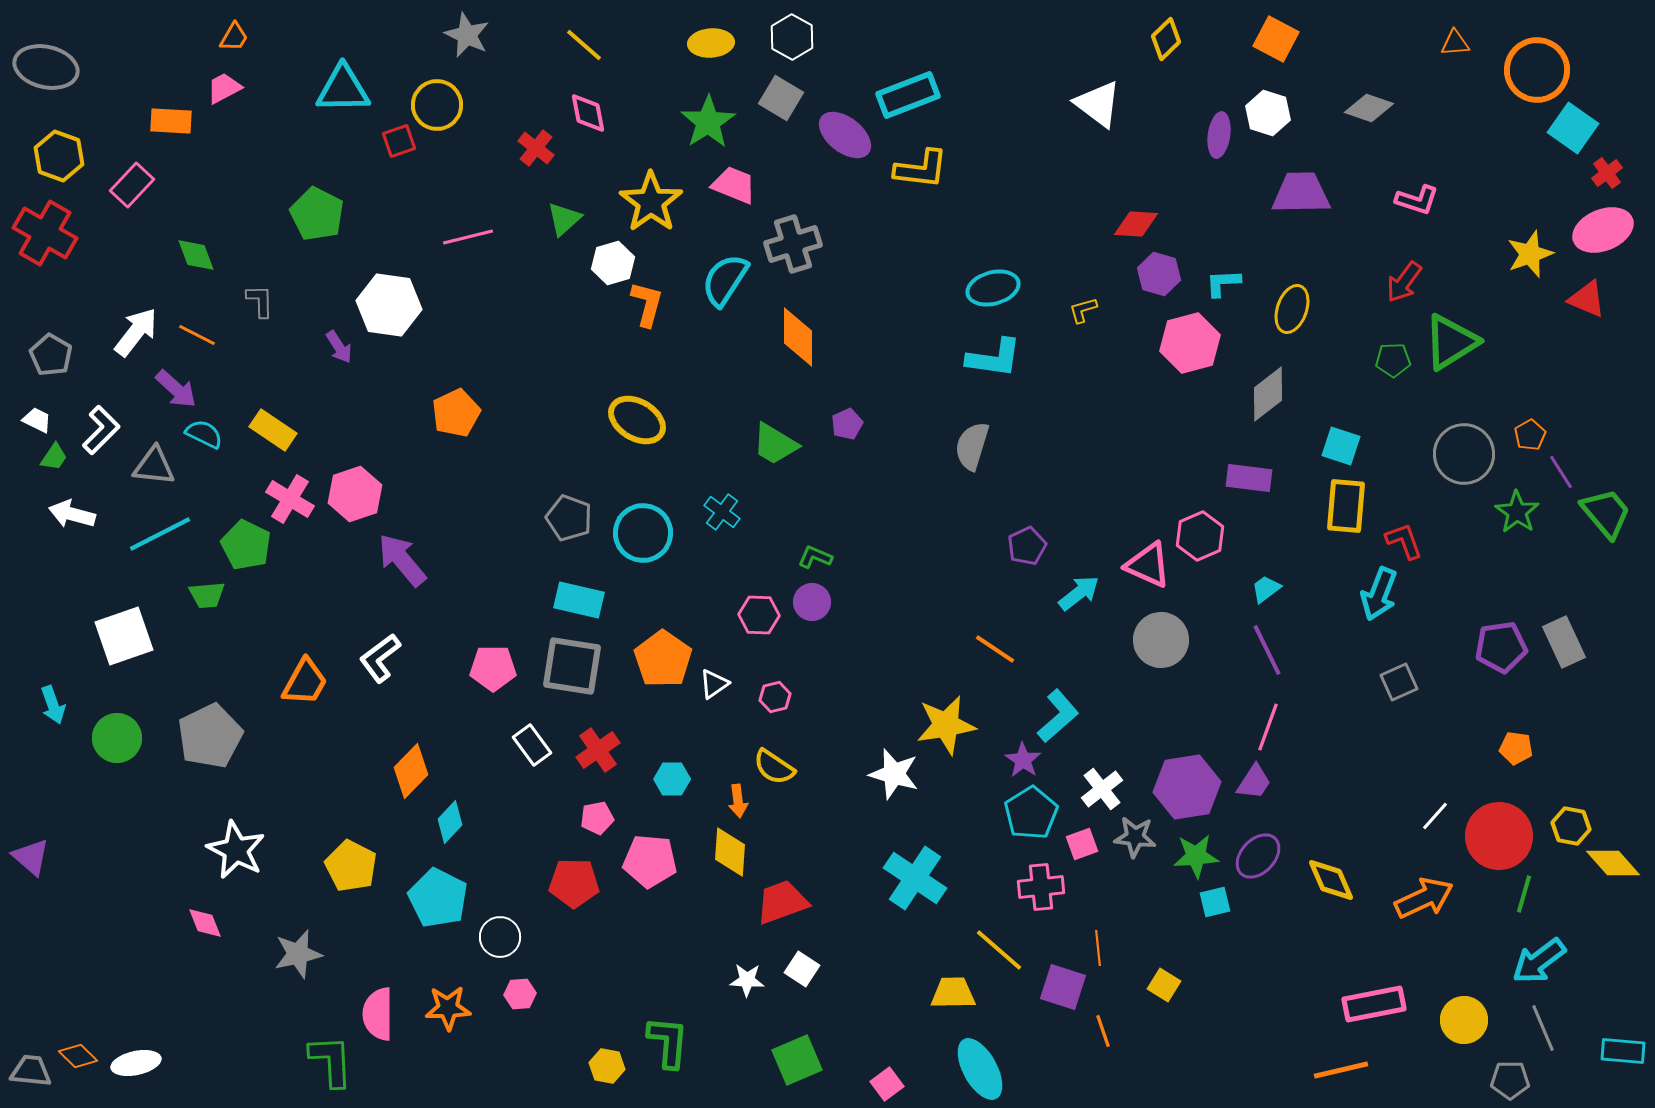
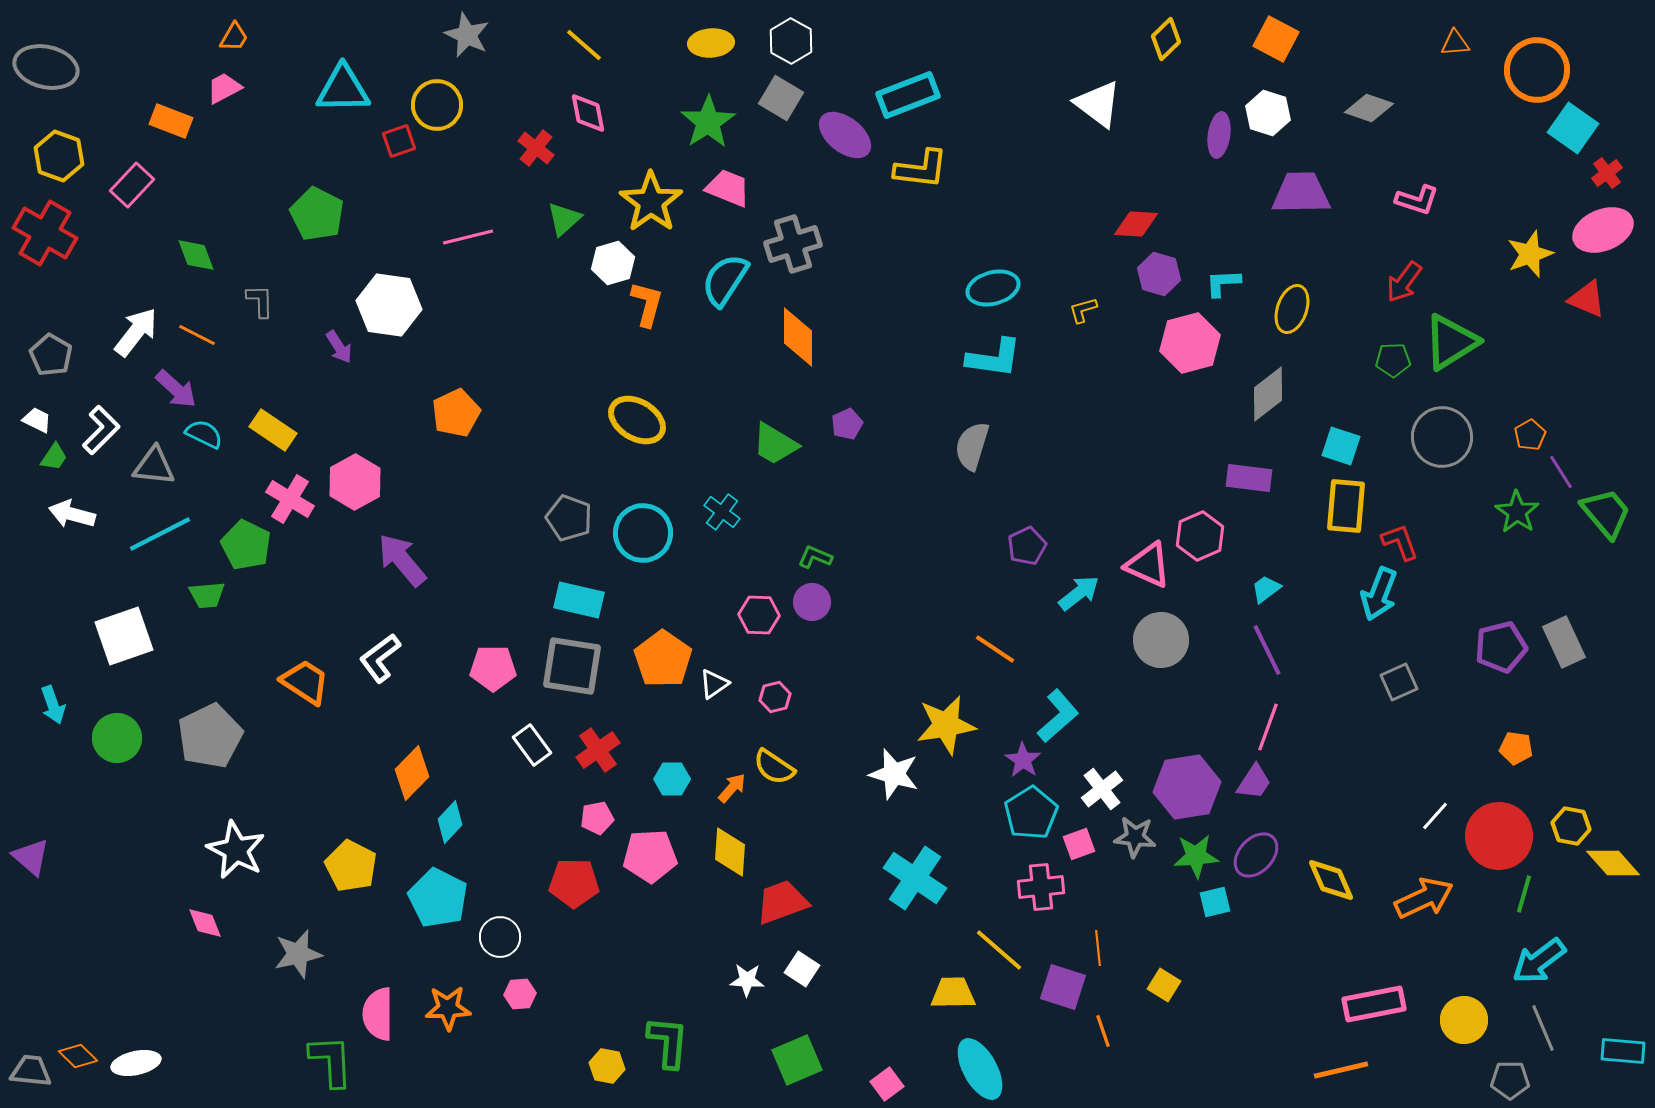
white hexagon at (792, 37): moved 1 px left, 4 px down
orange rectangle at (171, 121): rotated 18 degrees clockwise
pink trapezoid at (734, 185): moved 6 px left, 3 px down
gray circle at (1464, 454): moved 22 px left, 17 px up
pink hexagon at (355, 494): moved 12 px up; rotated 10 degrees counterclockwise
red L-shape at (1404, 541): moved 4 px left, 1 px down
purple pentagon at (1501, 647): rotated 6 degrees counterclockwise
orange trapezoid at (305, 682): rotated 86 degrees counterclockwise
orange diamond at (411, 771): moved 1 px right, 2 px down
orange arrow at (738, 801): moved 6 px left, 13 px up; rotated 132 degrees counterclockwise
pink square at (1082, 844): moved 3 px left
purple ellipse at (1258, 856): moved 2 px left, 1 px up
pink pentagon at (650, 861): moved 5 px up; rotated 8 degrees counterclockwise
